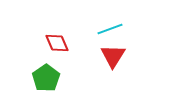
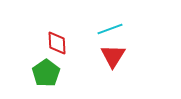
red diamond: rotated 20 degrees clockwise
green pentagon: moved 5 px up
